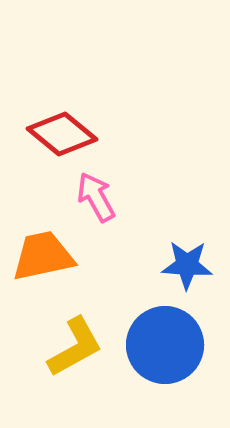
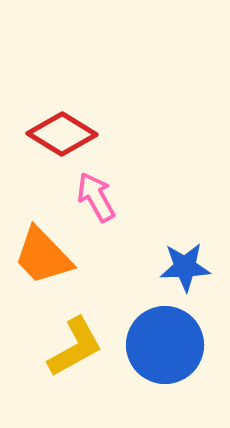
red diamond: rotated 8 degrees counterclockwise
orange trapezoid: rotated 122 degrees counterclockwise
blue star: moved 2 px left, 2 px down; rotated 6 degrees counterclockwise
